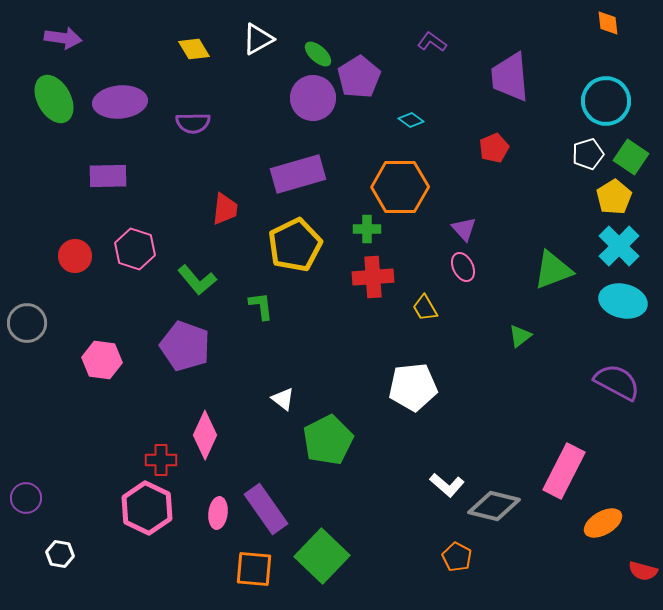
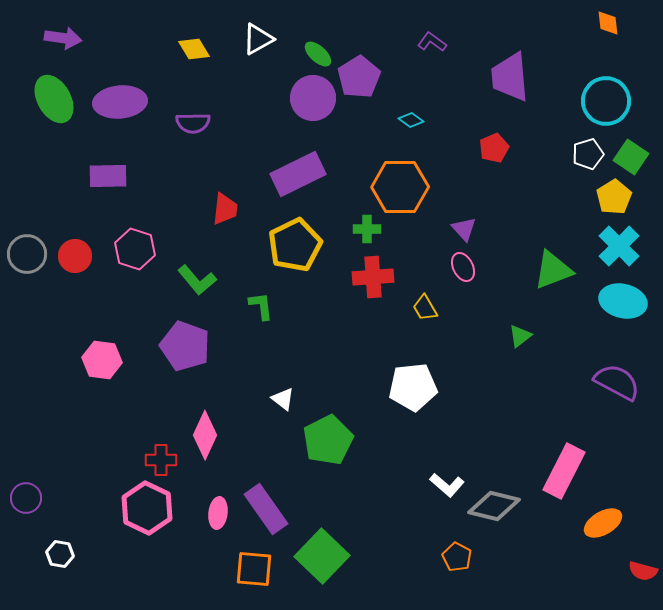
purple rectangle at (298, 174): rotated 10 degrees counterclockwise
gray circle at (27, 323): moved 69 px up
